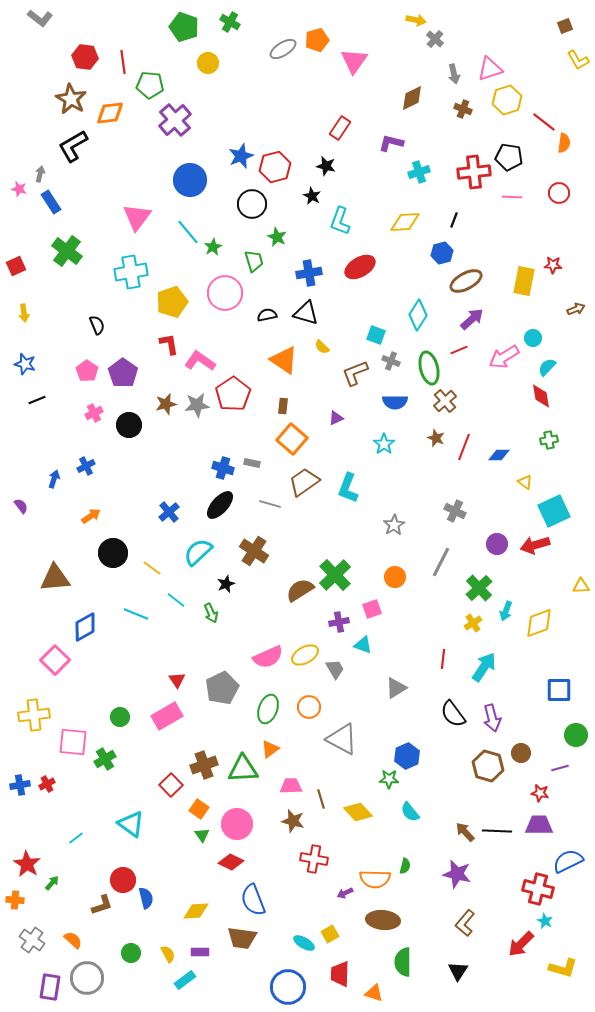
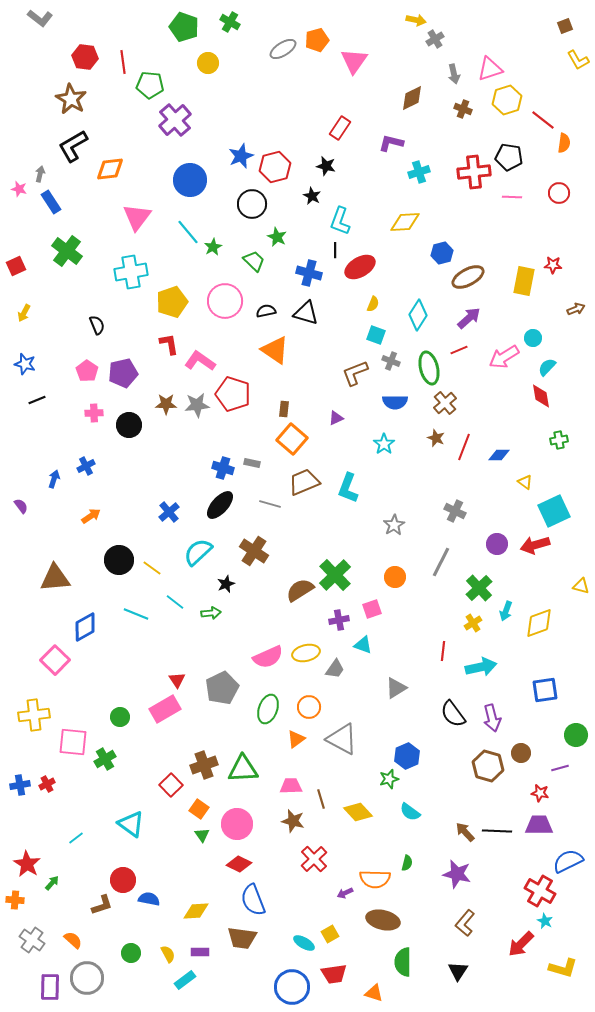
gray cross at (435, 39): rotated 18 degrees clockwise
orange diamond at (110, 113): moved 56 px down
red line at (544, 122): moved 1 px left, 2 px up
black line at (454, 220): moved 119 px left, 30 px down; rotated 21 degrees counterclockwise
green trapezoid at (254, 261): rotated 30 degrees counterclockwise
blue cross at (309, 273): rotated 25 degrees clockwise
brown ellipse at (466, 281): moved 2 px right, 4 px up
pink circle at (225, 293): moved 8 px down
yellow arrow at (24, 313): rotated 36 degrees clockwise
black semicircle at (267, 315): moved 1 px left, 4 px up
purple arrow at (472, 319): moved 3 px left, 1 px up
yellow semicircle at (322, 347): moved 51 px right, 43 px up; rotated 112 degrees counterclockwise
orange triangle at (284, 360): moved 9 px left, 10 px up
purple pentagon at (123, 373): rotated 24 degrees clockwise
red pentagon at (233, 394): rotated 20 degrees counterclockwise
brown cross at (445, 401): moved 2 px down
brown star at (166, 404): rotated 15 degrees clockwise
brown rectangle at (283, 406): moved 1 px right, 3 px down
pink cross at (94, 413): rotated 24 degrees clockwise
green cross at (549, 440): moved 10 px right
brown trapezoid at (304, 482): rotated 12 degrees clockwise
black circle at (113, 553): moved 6 px right, 7 px down
yellow triangle at (581, 586): rotated 18 degrees clockwise
cyan line at (176, 600): moved 1 px left, 2 px down
green arrow at (211, 613): rotated 72 degrees counterclockwise
purple cross at (339, 622): moved 2 px up
yellow ellipse at (305, 655): moved 1 px right, 2 px up; rotated 16 degrees clockwise
red line at (443, 659): moved 8 px up
cyan arrow at (484, 667): moved 3 px left; rotated 44 degrees clockwise
gray trapezoid at (335, 669): rotated 65 degrees clockwise
blue square at (559, 690): moved 14 px left; rotated 8 degrees counterclockwise
pink rectangle at (167, 716): moved 2 px left, 7 px up
orange triangle at (270, 749): moved 26 px right, 10 px up
green star at (389, 779): rotated 18 degrees counterclockwise
cyan semicircle at (410, 812): rotated 15 degrees counterclockwise
red cross at (314, 859): rotated 36 degrees clockwise
red diamond at (231, 862): moved 8 px right, 2 px down
green semicircle at (405, 866): moved 2 px right, 3 px up
red cross at (538, 889): moved 2 px right, 2 px down; rotated 16 degrees clockwise
blue semicircle at (146, 898): moved 3 px right, 1 px down; rotated 65 degrees counterclockwise
brown ellipse at (383, 920): rotated 8 degrees clockwise
red trapezoid at (340, 974): moved 6 px left; rotated 100 degrees counterclockwise
purple rectangle at (50, 987): rotated 8 degrees counterclockwise
blue circle at (288, 987): moved 4 px right
